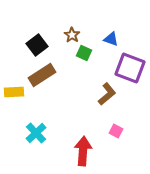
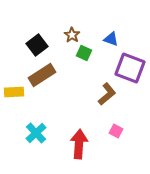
red arrow: moved 4 px left, 7 px up
